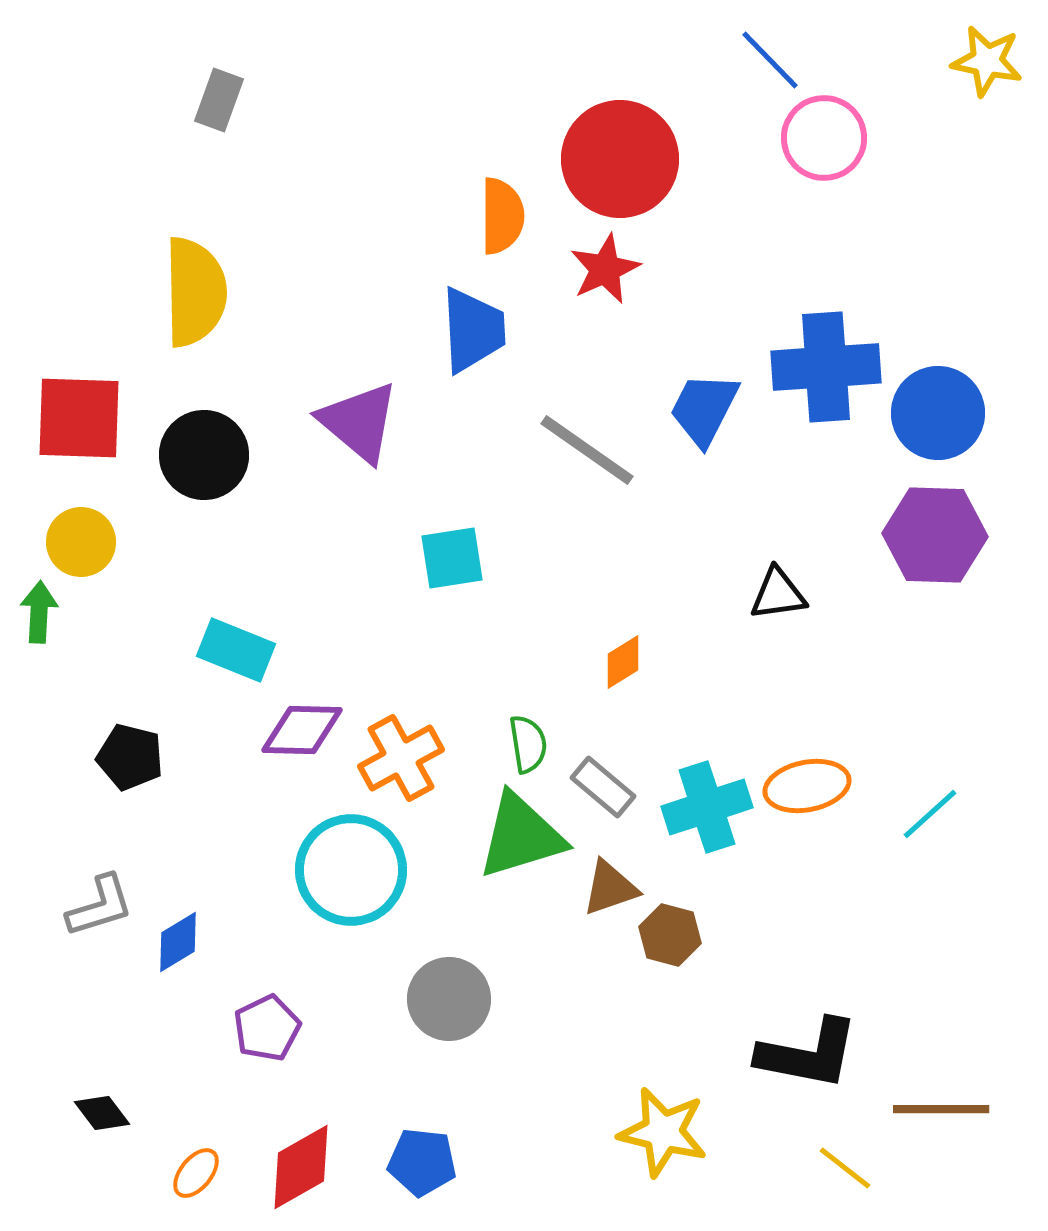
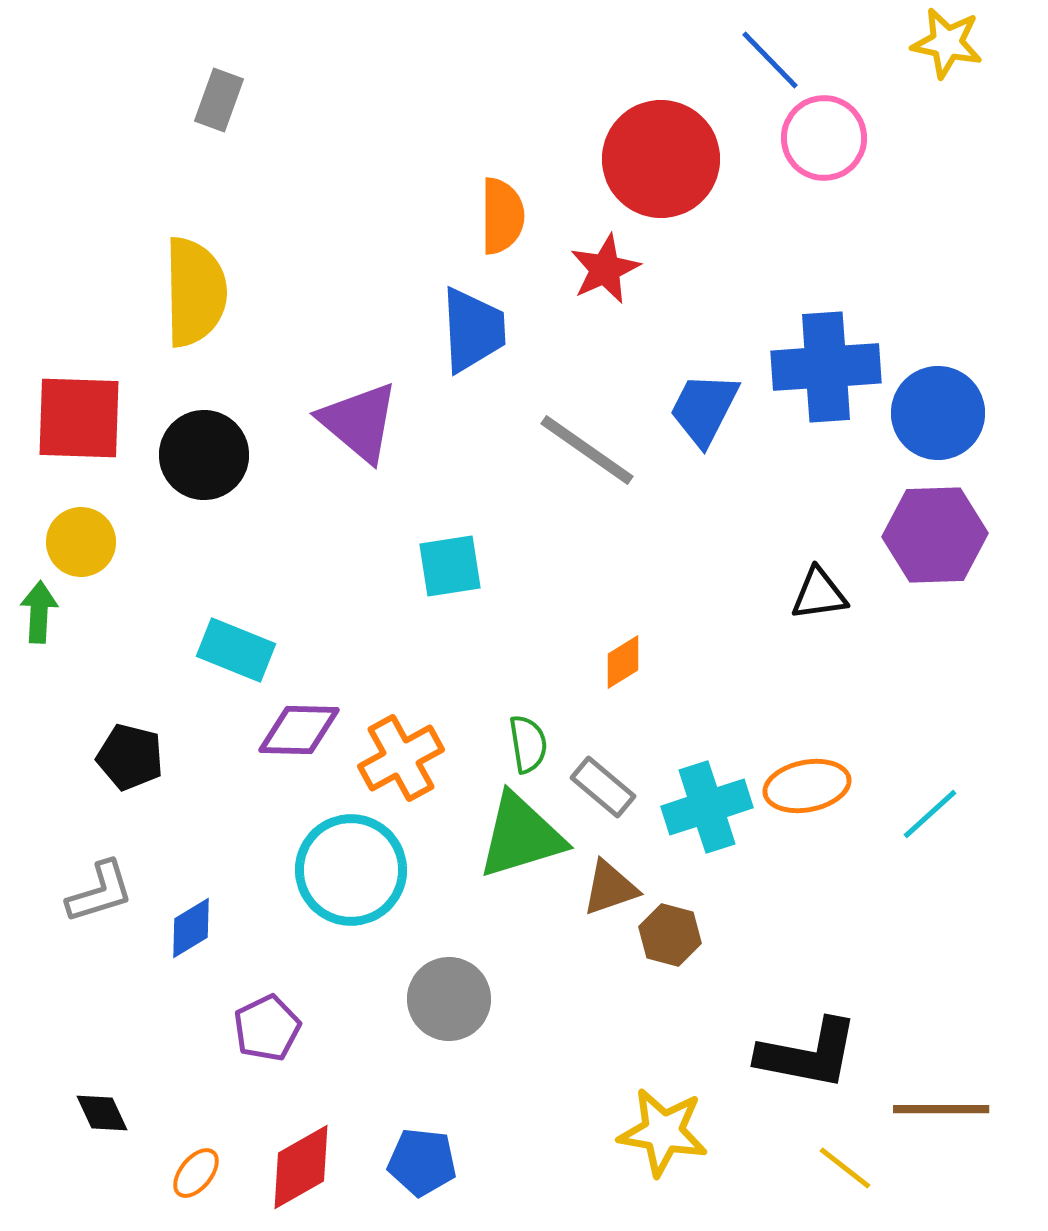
yellow star at (987, 61): moved 40 px left, 18 px up
red circle at (620, 159): moved 41 px right
purple hexagon at (935, 535): rotated 4 degrees counterclockwise
cyan square at (452, 558): moved 2 px left, 8 px down
black triangle at (778, 594): moved 41 px right
purple diamond at (302, 730): moved 3 px left
gray L-shape at (100, 906): moved 14 px up
blue diamond at (178, 942): moved 13 px right, 14 px up
black diamond at (102, 1113): rotated 12 degrees clockwise
yellow star at (663, 1132): rotated 4 degrees counterclockwise
